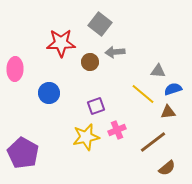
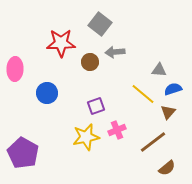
gray triangle: moved 1 px right, 1 px up
blue circle: moved 2 px left
brown triangle: rotated 42 degrees counterclockwise
